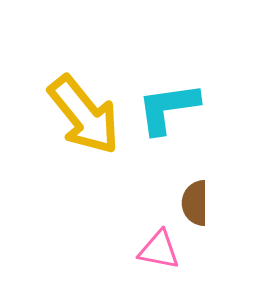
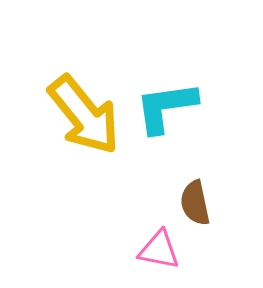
cyan L-shape: moved 2 px left, 1 px up
brown semicircle: rotated 12 degrees counterclockwise
